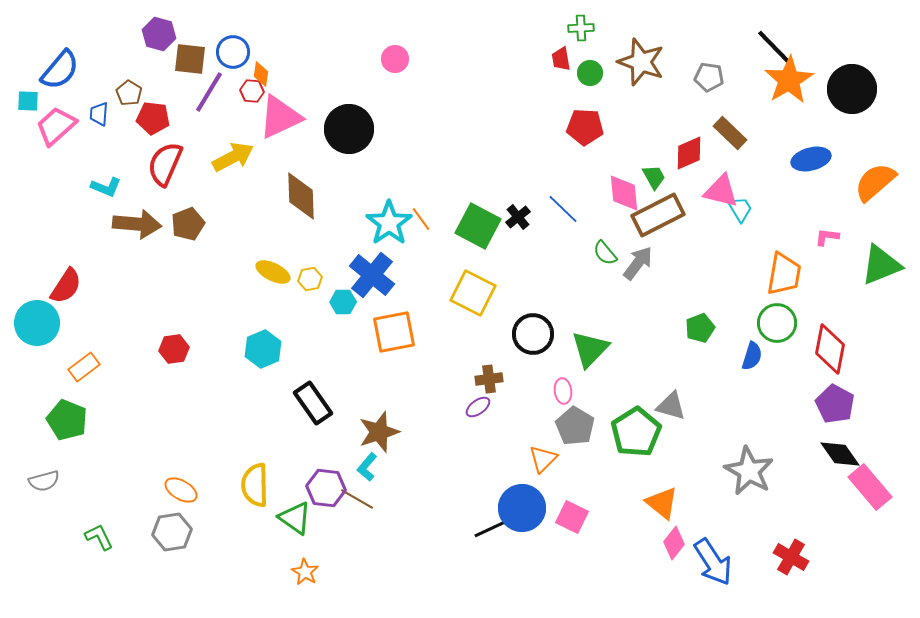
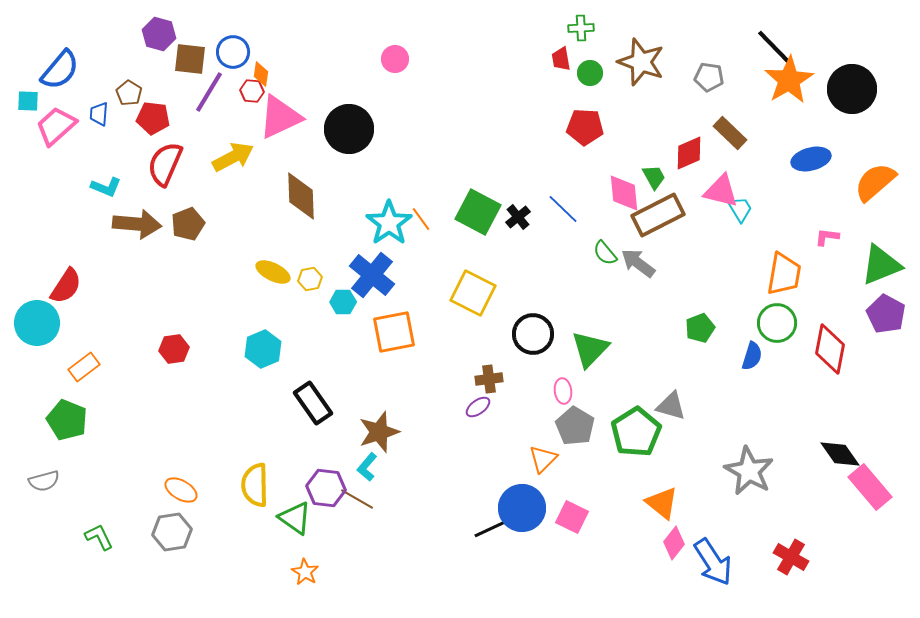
green square at (478, 226): moved 14 px up
gray arrow at (638, 263): rotated 90 degrees counterclockwise
purple pentagon at (835, 404): moved 51 px right, 90 px up
